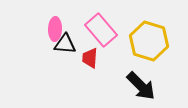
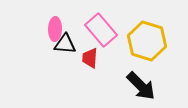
yellow hexagon: moved 2 px left
